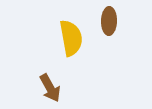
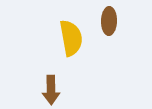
brown arrow: moved 1 px right, 2 px down; rotated 28 degrees clockwise
